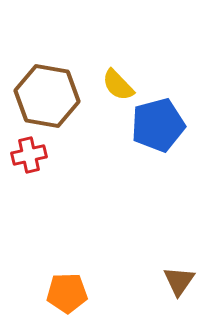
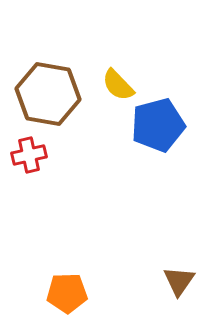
brown hexagon: moved 1 px right, 2 px up
